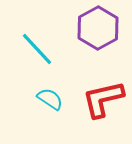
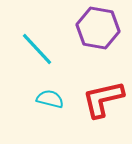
purple hexagon: rotated 21 degrees counterclockwise
cyan semicircle: rotated 20 degrees counterclockwise
